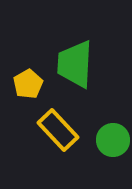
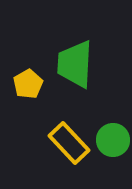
yellow rectangle: moved 11 px right, 13 px down
